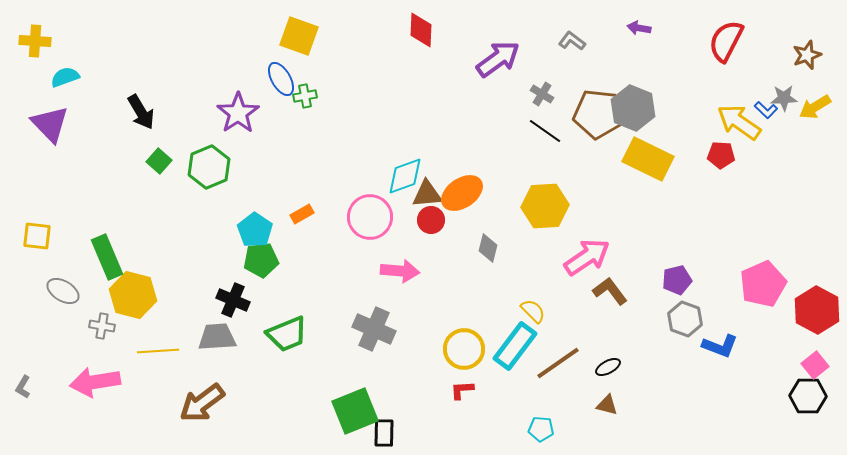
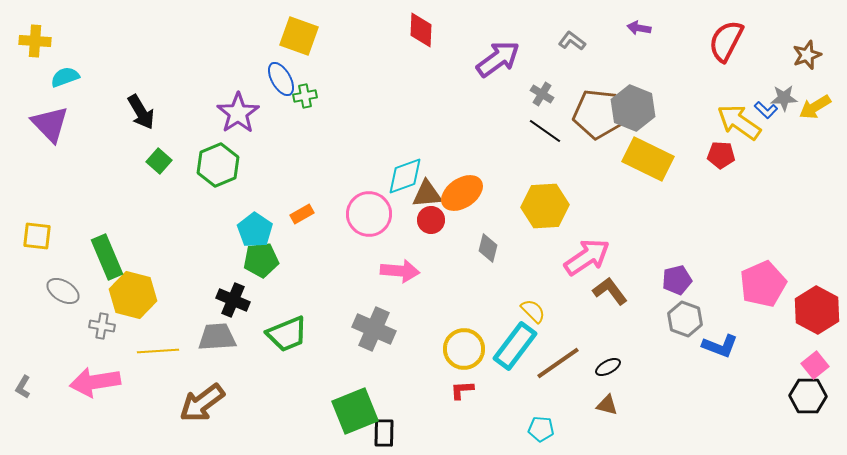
green hexagon at (209, 167): moved 9 px right, 2 px up
pink circle at (370, 217): moved 1 px left, 3 px up
